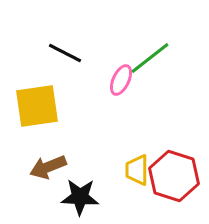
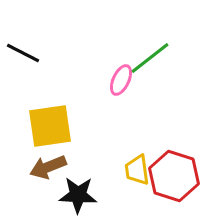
black line: moved 42 px left
yellow square: moved 13 px right, 20 px down
yellow trapezoid: rotated 8 degrees counterclockwise
black star: moved 2 px left, 2 px up
